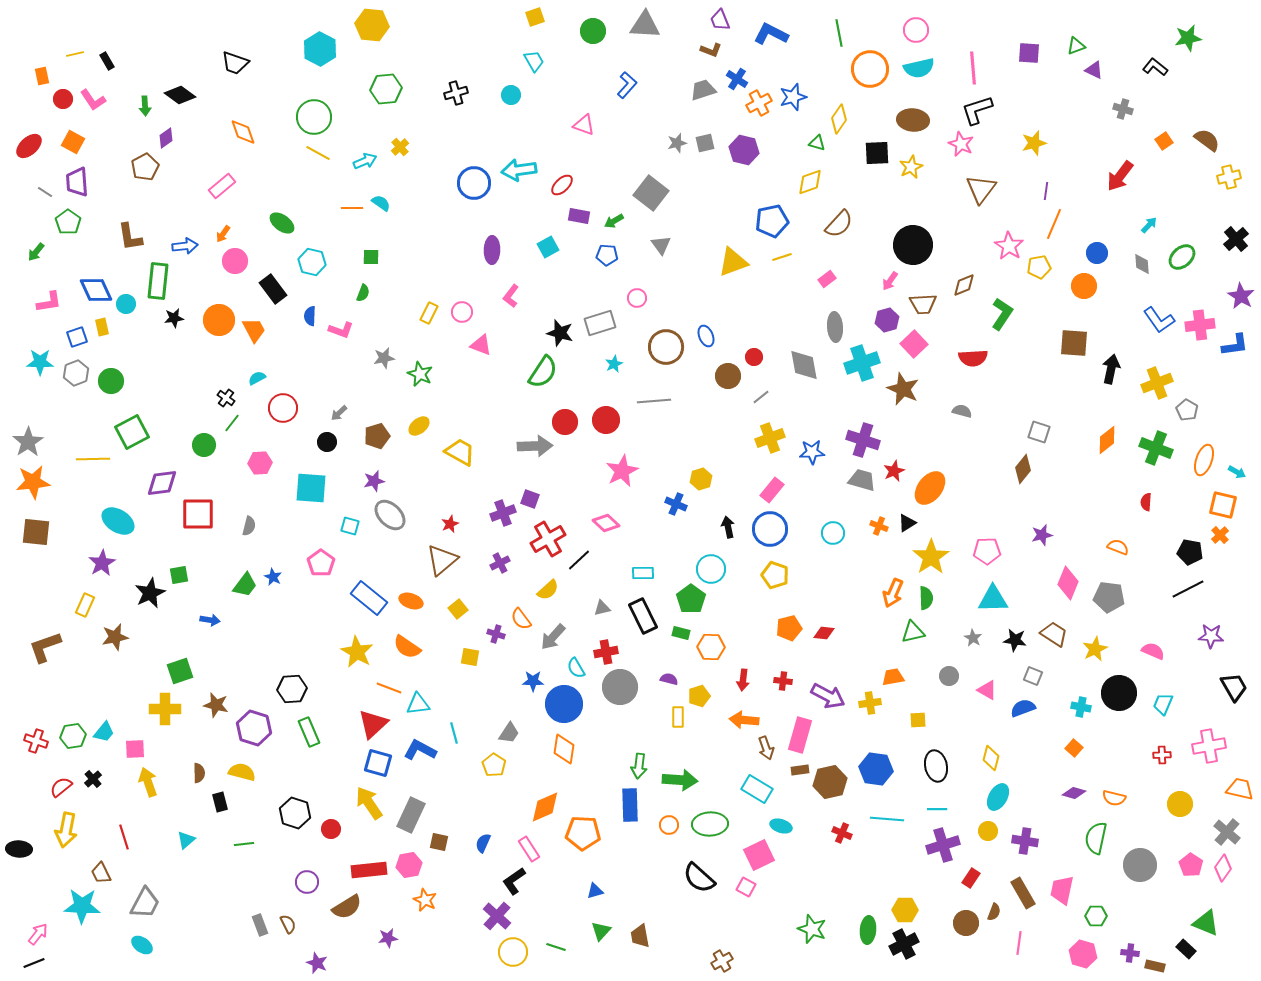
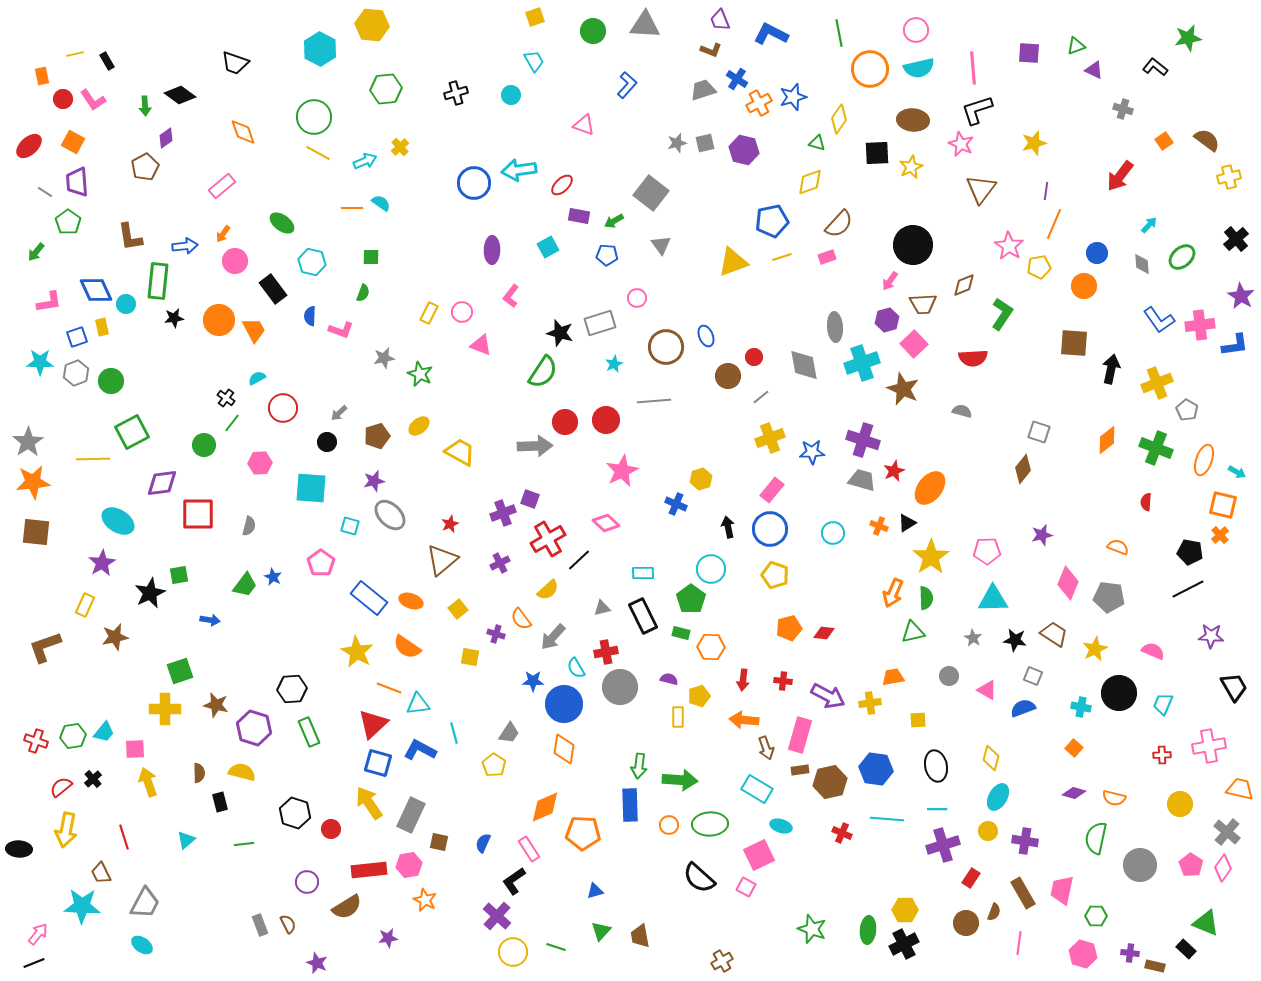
pink rectangle at (827, 279): moved 22 px up; rotated 18 degrees clockwise
